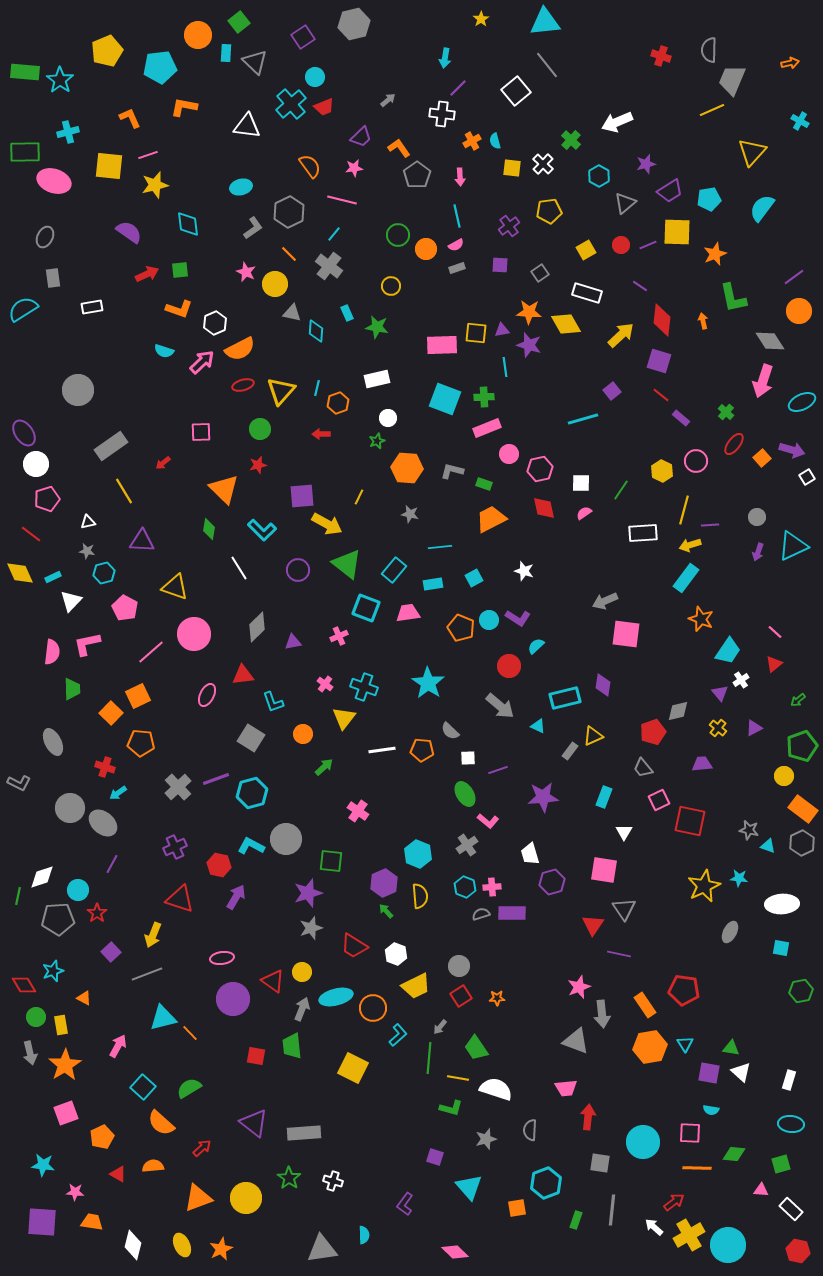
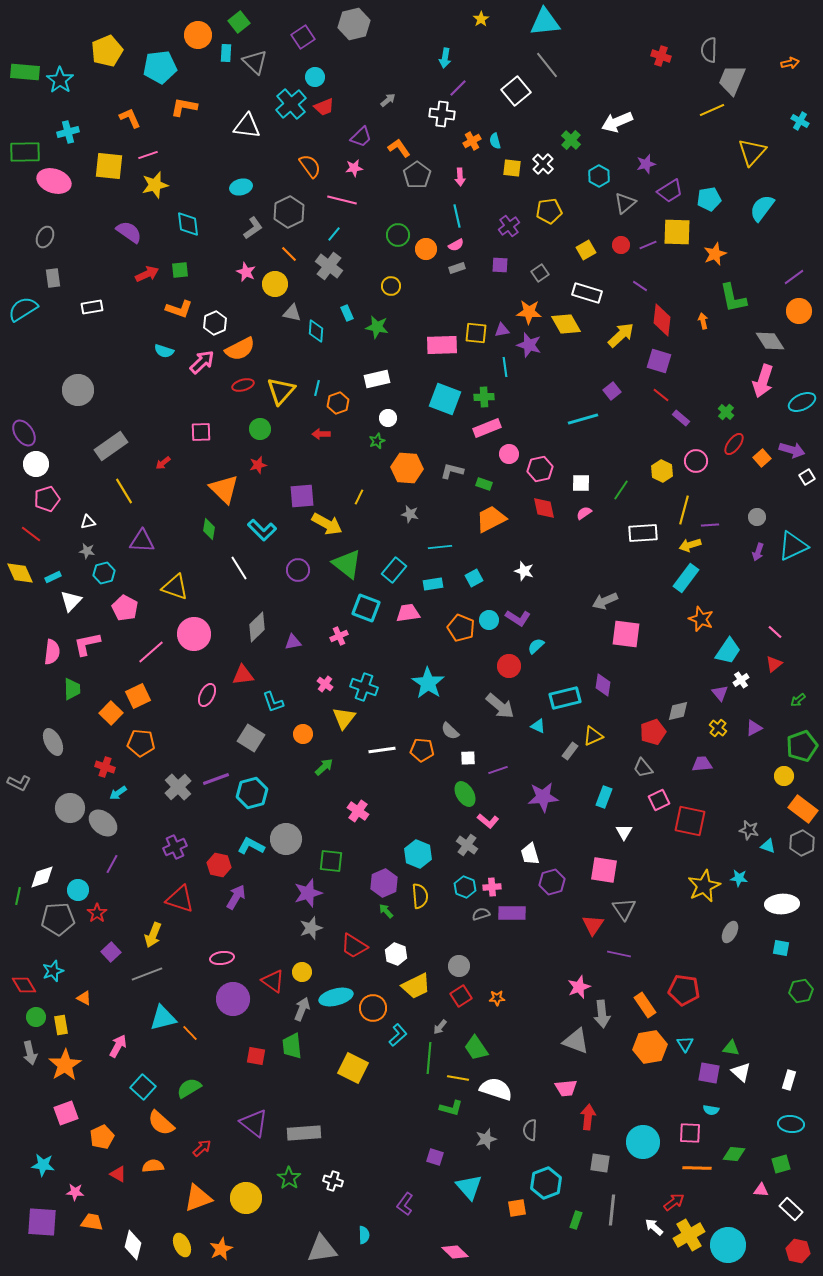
gray cross at (467, 845): rotated 20 degrees counterclockwise
